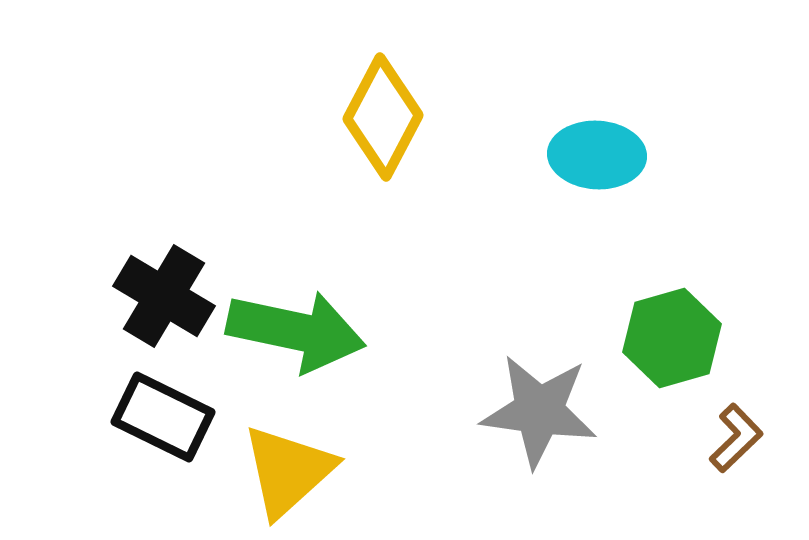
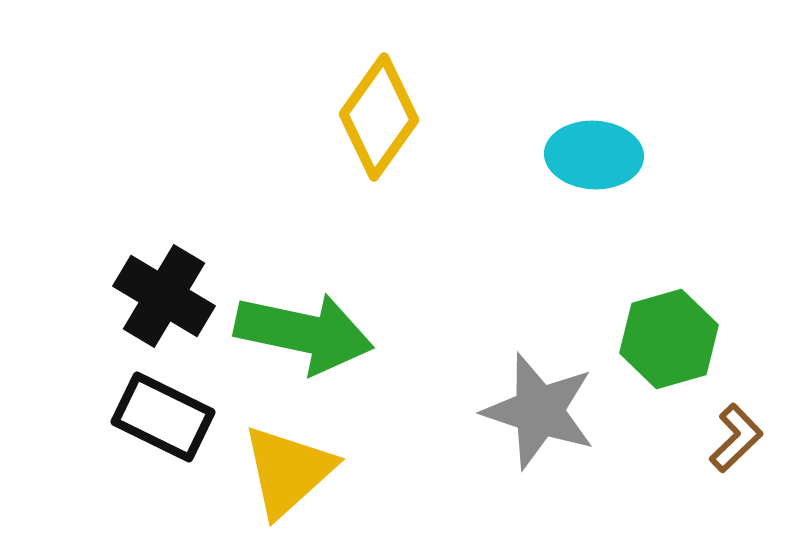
yellow diamond: moved 4 px left; rotated 8 degrees clockwise
cyan ellipse: moved 3 px left
green arrow: moved 8 px right, 2 px down
green hexagon: moved 3 px left, 1 px down
gray star: rotated 10 degrees clockwise
